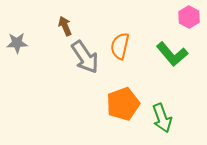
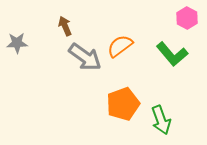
pink hexagon: moved 2 px left, 1 px down
orange semicircle: rotated 40 degrees clockwise
gray arrow: rotated 20 degrees counterclockwise
green arrow: moved 1 px left, 2 px down
